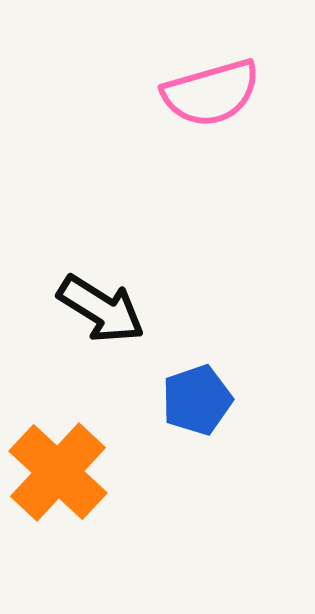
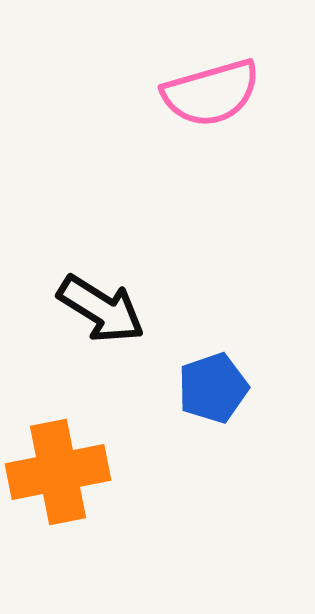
blue pentagon: moved 16 px right, 12 px up
orange cross: rotated 36 degrees clockwise
